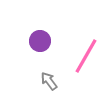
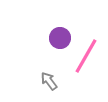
purple circle: moved 20 px right, 3 px up
